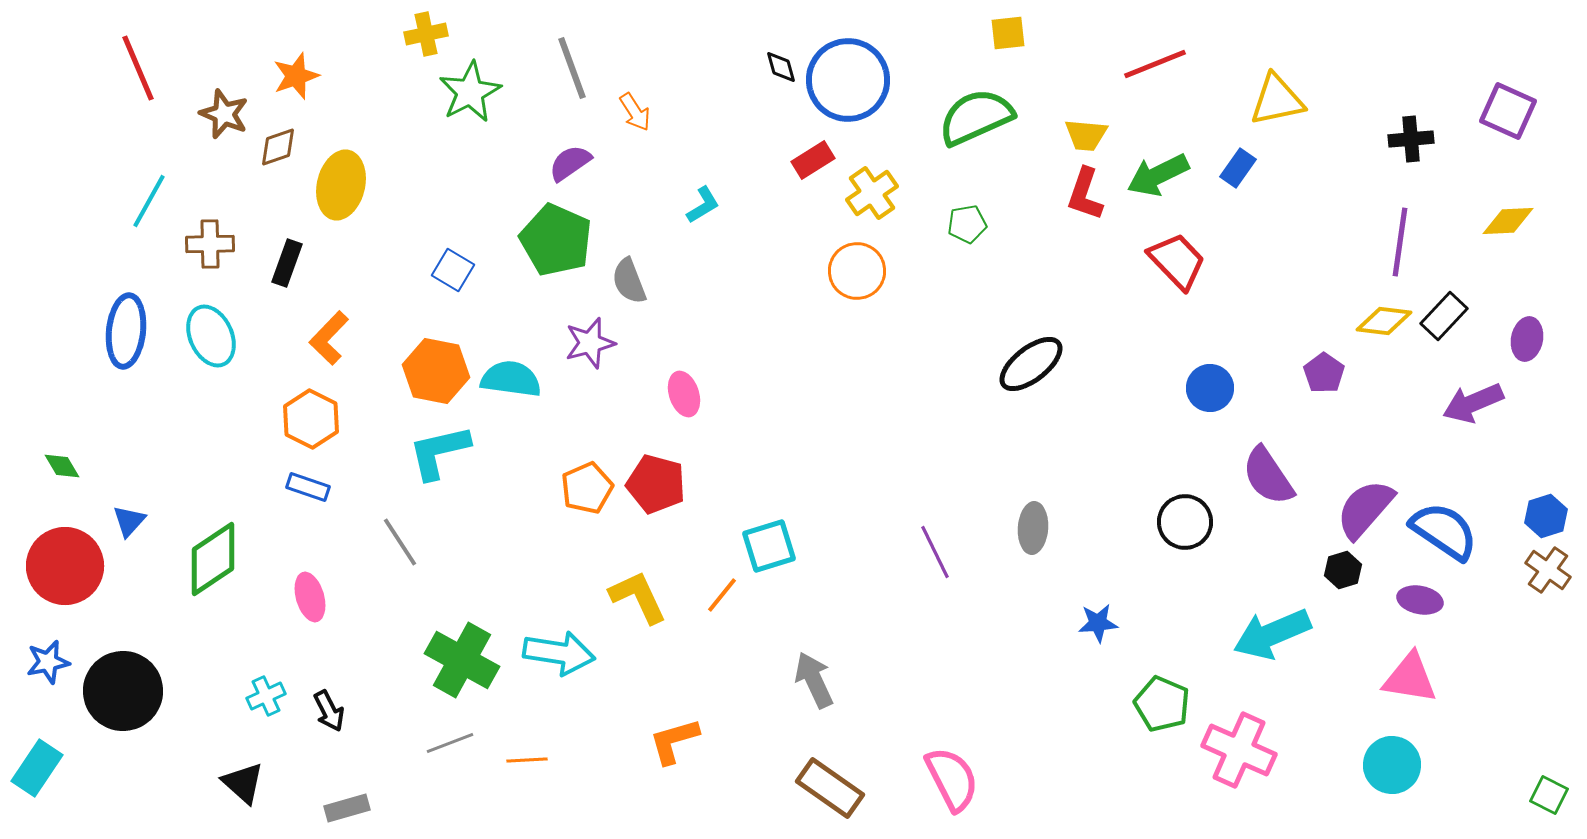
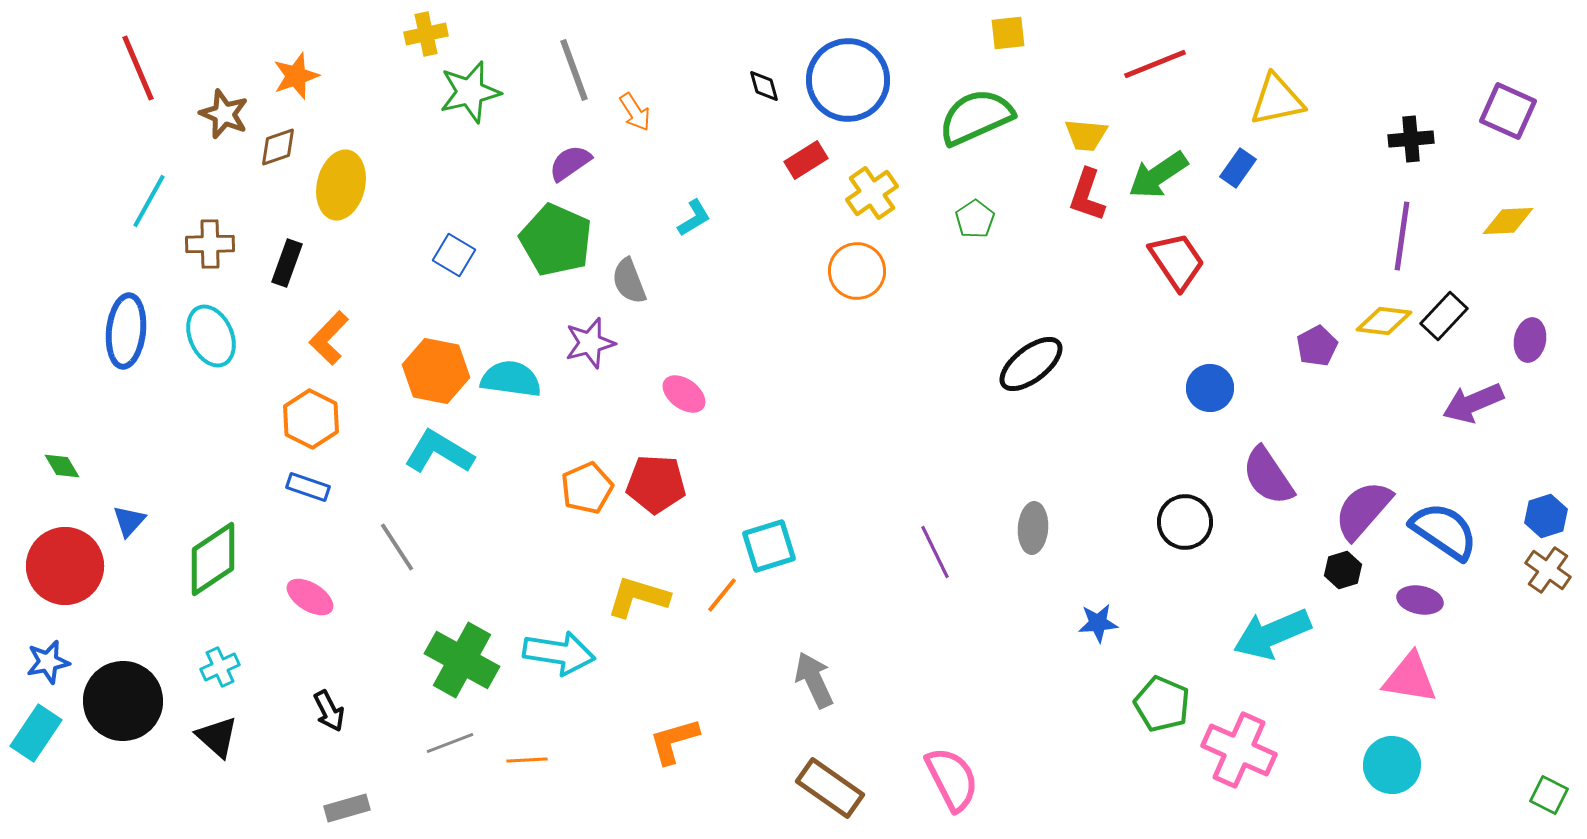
black diamond at (781, 67): moved 17 px left, 19 px down
gray line at (572, 68): moved 2 px right, 2 px down
green star at (470, 92): rotated 14 degrees clockwise
red rectangle at (813, 160): moved 7 px left
green arrow at (1158, 175): rotated 8 degrees counterclockwise
red L-shape at (1085, 194): moved 2 px right, 1 px down
cyan L-shape at (703, 205): moved 9 px left, 13 px down
green pentagon at (967, 224): moved 8 px right, 5 px up; rotated 24 degrees counterclockwise
purple line at (1400, 242): moved 2 px right, 6 px up
red trapezoid at (1177, 261): rotated 10 degrees clockwise
blue square at (453, 270): moved 1 px right, 15 px up
purple ellipse at (1527, 339): moved 3 px right, 1 px down
purple pentagon at (1324, 373): moved 7 px left, 27 px up; rotated 9 degrees clockwise
pink ellipse at (684, 394): rotated 36 degrees counterclockwise
cyan L-shape at (439, 452): rotated 44 degrees clockwise
red pentagon at (656, 484): rotated 12 degrees counterclockwise
purple semicircle at (1365, 509): moved 2 px left, 1 px down
gray line at (400, 542): moved 3 px left, 5 px down
pink ellipse at (310, 597): rotated 42 degrees counterclockwise
yellow L-shape at (638, 597): rotated 48 degrees counterclockwise
black circle at (123, 691): moved 10 px down
cyan cross at (266, 696): moved 46 px left, 29 px up
cyan rectangle at (37, 768): moved 1 px left, 35 px up
black triangle at (243, 783): moved 26 px left, 46 px up
